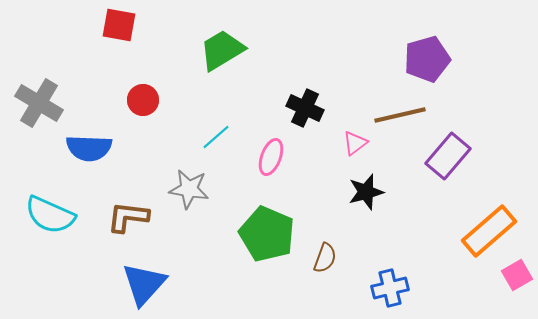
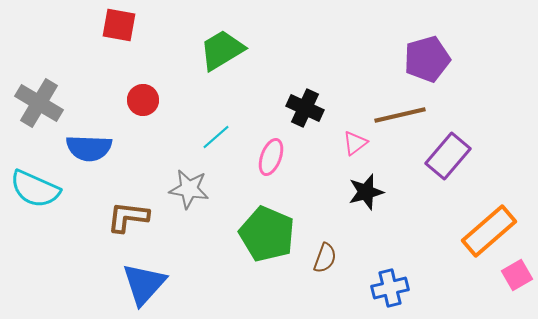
cyan semicircle: moved 15 px left, 26 px up
